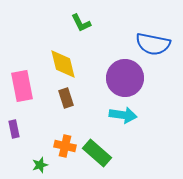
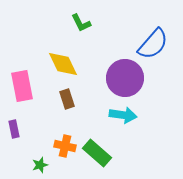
blue semicircle: rotated 60 degrees counterclockwise
yellow diamond: rotated 12 degrees counterclockwise
brown rectangle: moved 1 px right, 1 px down
